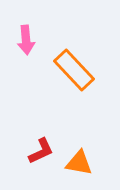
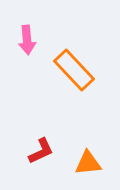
pink arrow: moved 1 px right
orange triangle: moved 9 px right; rotated 16 degrees counterclockwise
